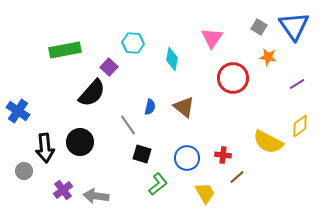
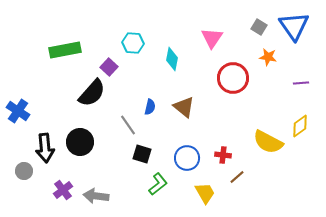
purple line: moved 4 px right, 1 px up; rotated 28 degrees clockwise
